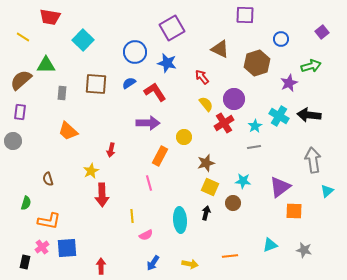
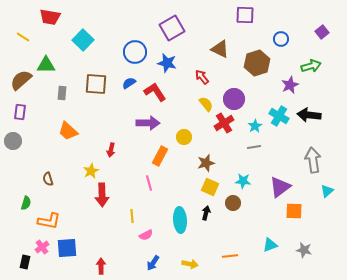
purple star at (289, 83): moved 1 px right, 2 px down
